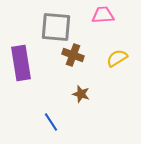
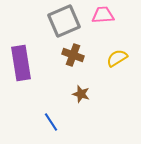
gray square: moved 8 px right, 6 px up; rotated 28 degrees counterclockwise
